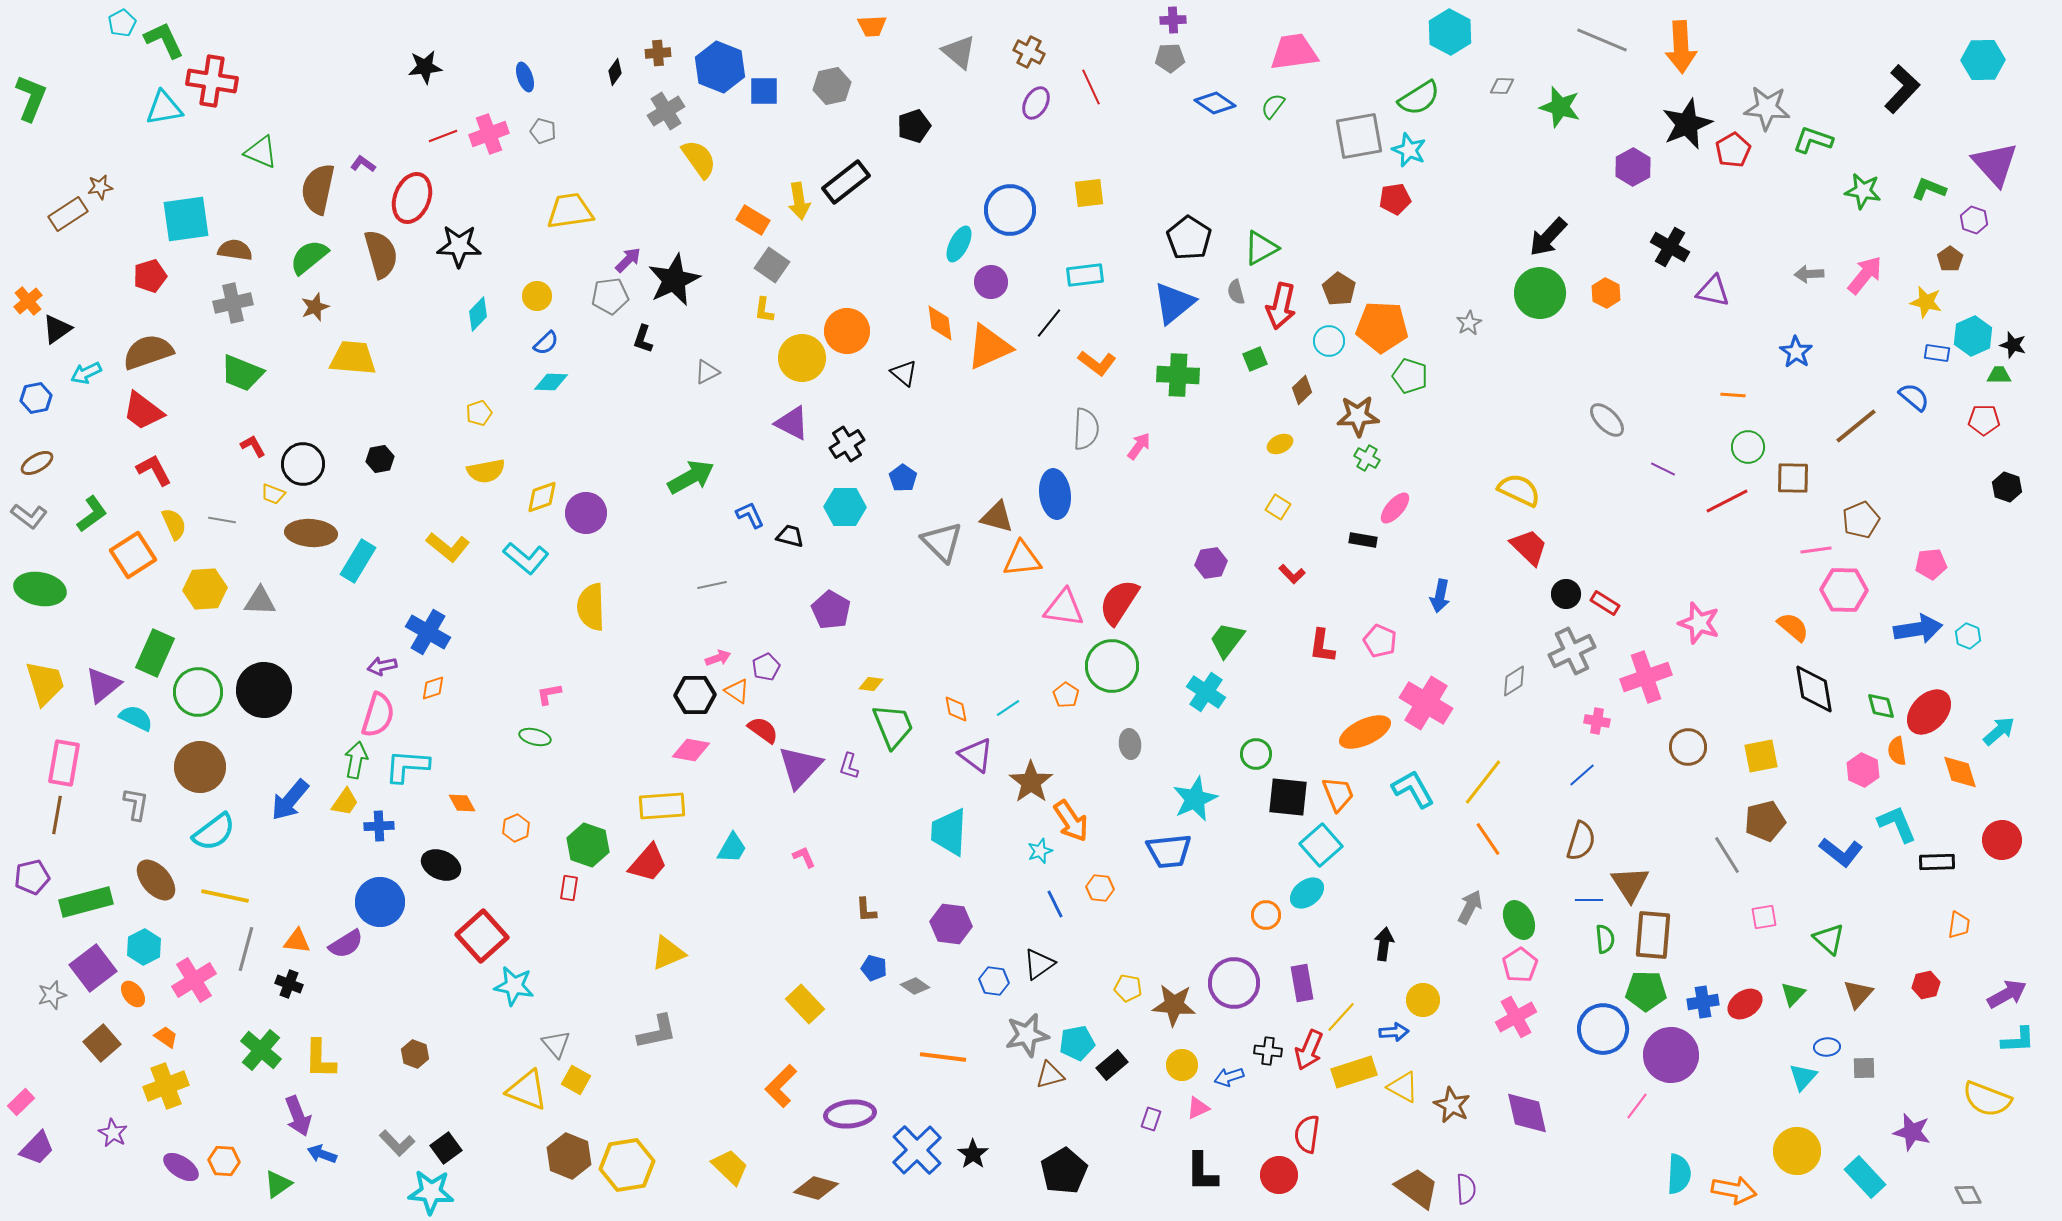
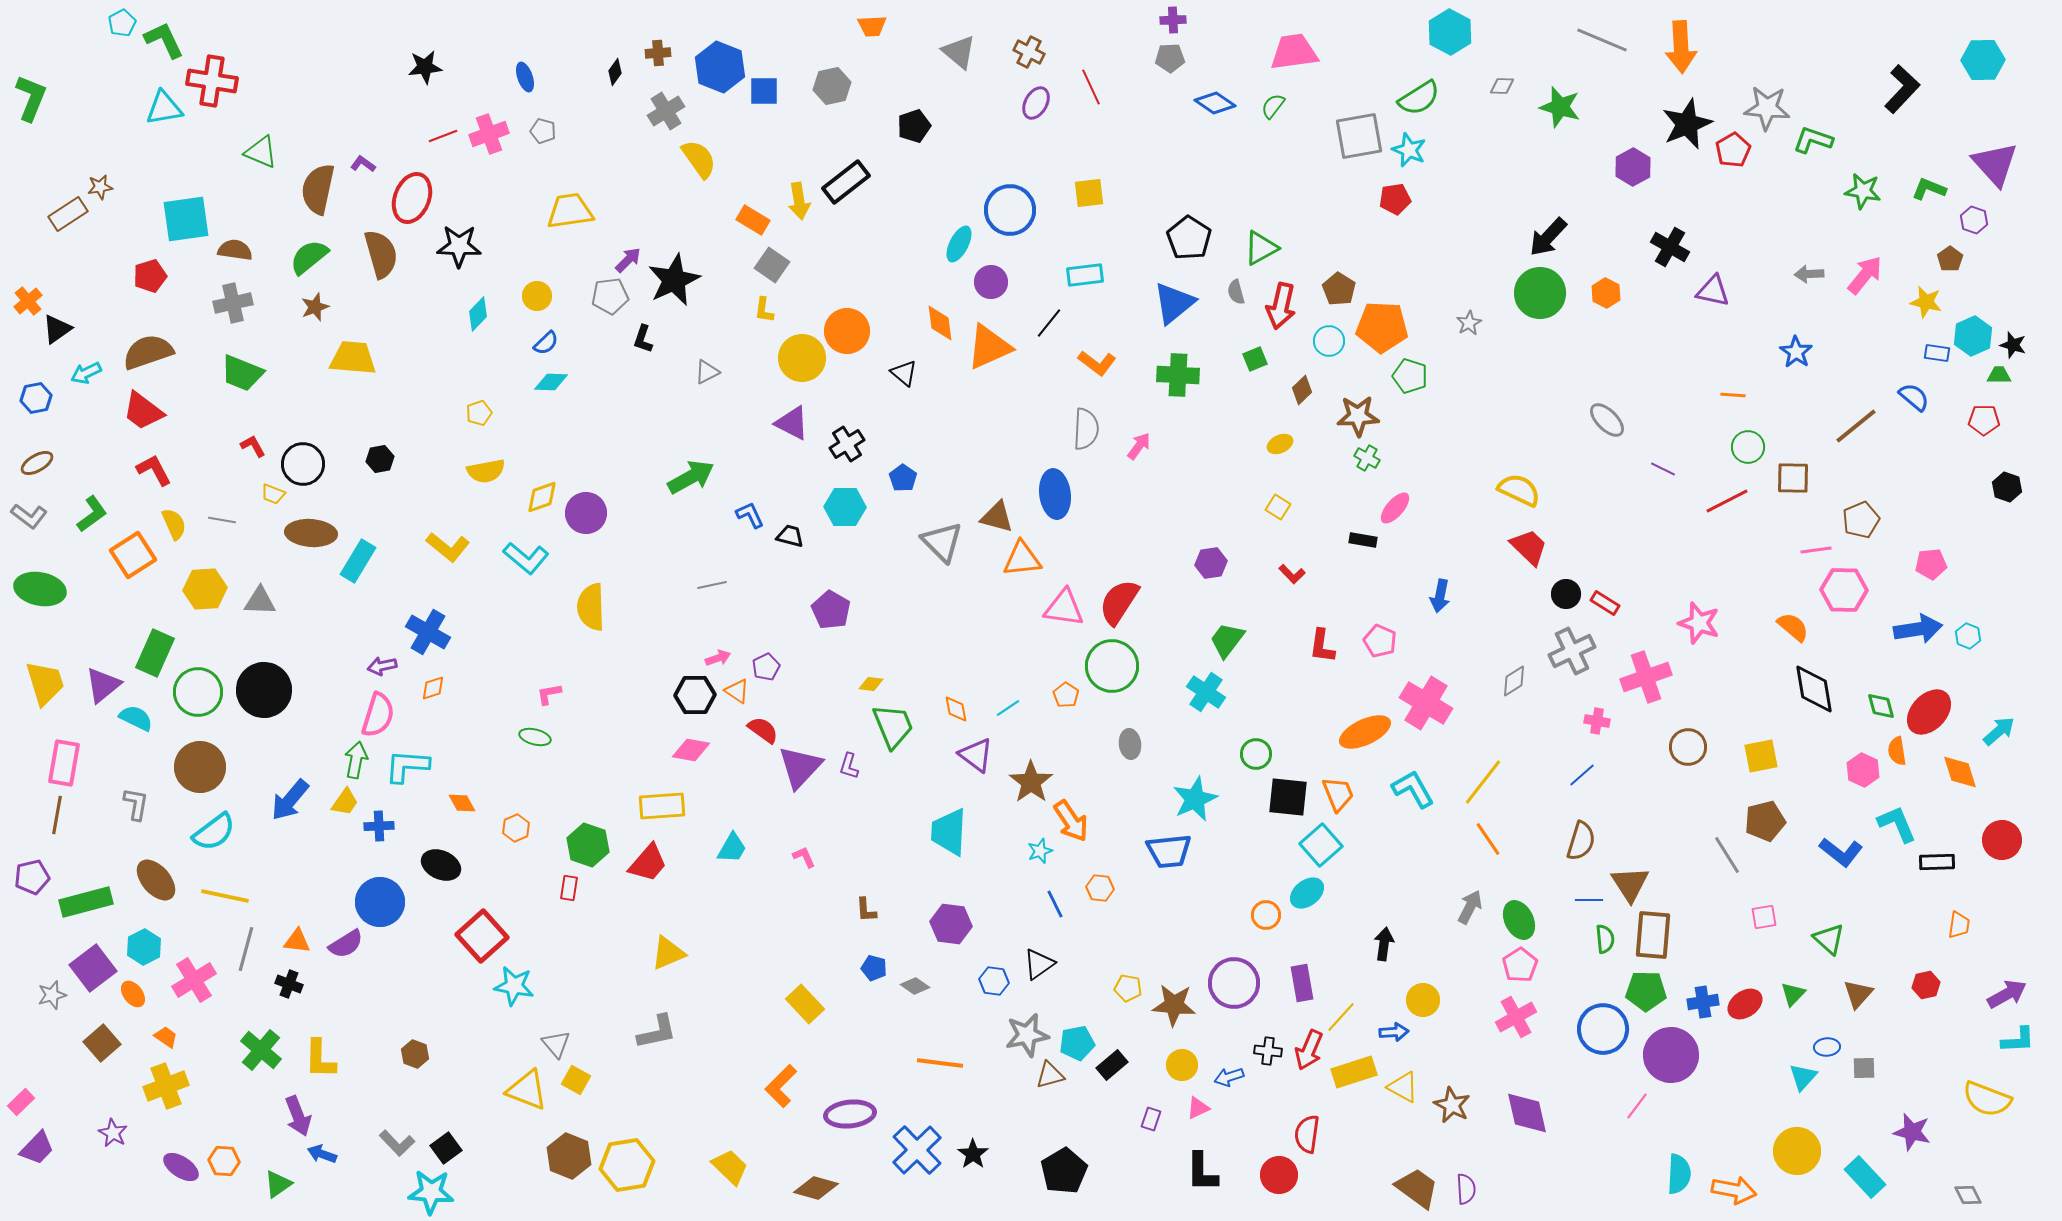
orange line at (943, 1057): moved 3 px left, 6 px down
